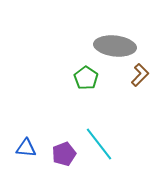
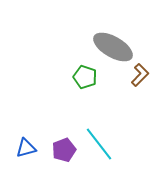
gray ellipse: moved 2 px left, 1 px down; rotated 24 degrees clockwise
green pentagon: moved 1 px left, 1 px up; rotated 15 degrees counterclockwise
blue triangle: rotated 20 degrees counterclockwise
purple pentagon: moved 4 px up
